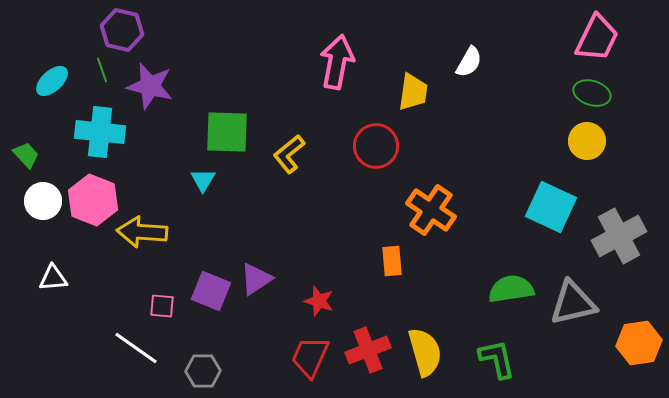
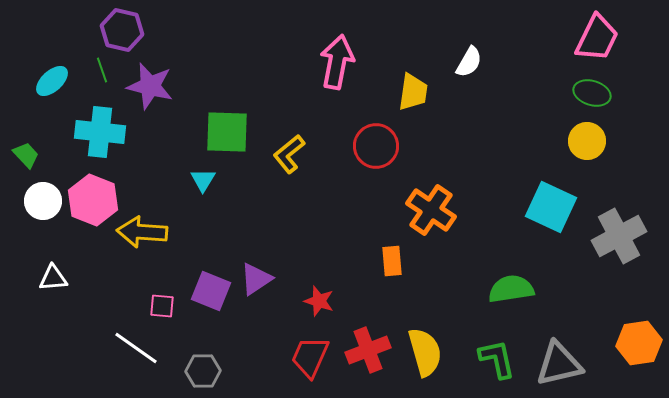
gray triangle: moved 14 px left, 61 px down
